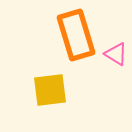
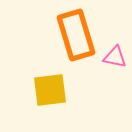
pink triangle: moved 1 px left, 3 px down; rotated 20 degrees counterclockwise
